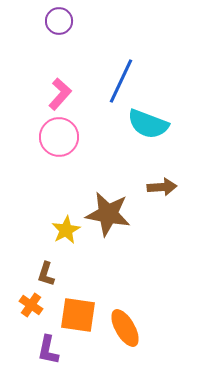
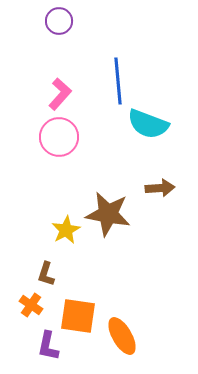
blue line: moved 3 px left; rotated 30 degrees counterclockwise
brown arrow: moved 2 px left, 1 px down
orange square: moved 1 px down
orange ellipse: moved 3 px left, 8 px down
purple L-shape: moved 4 px up
